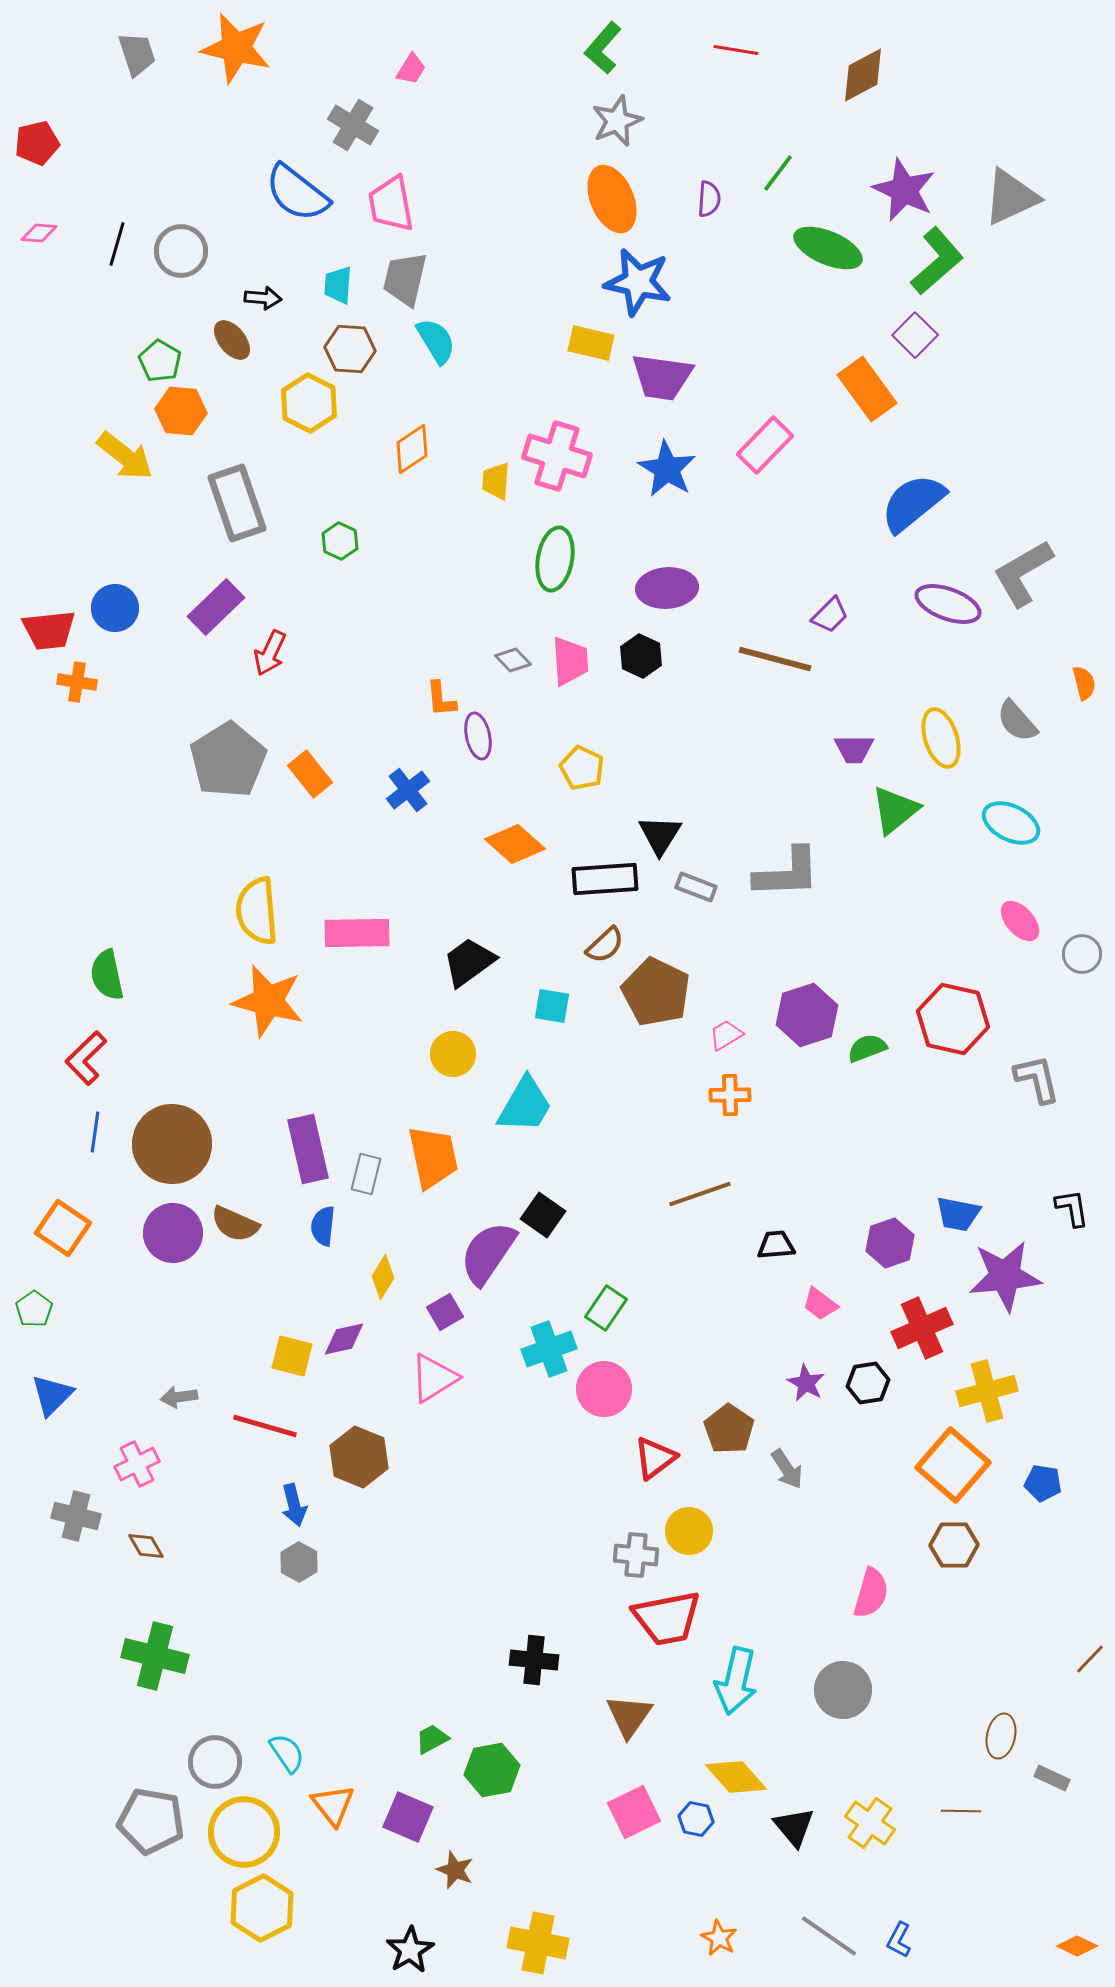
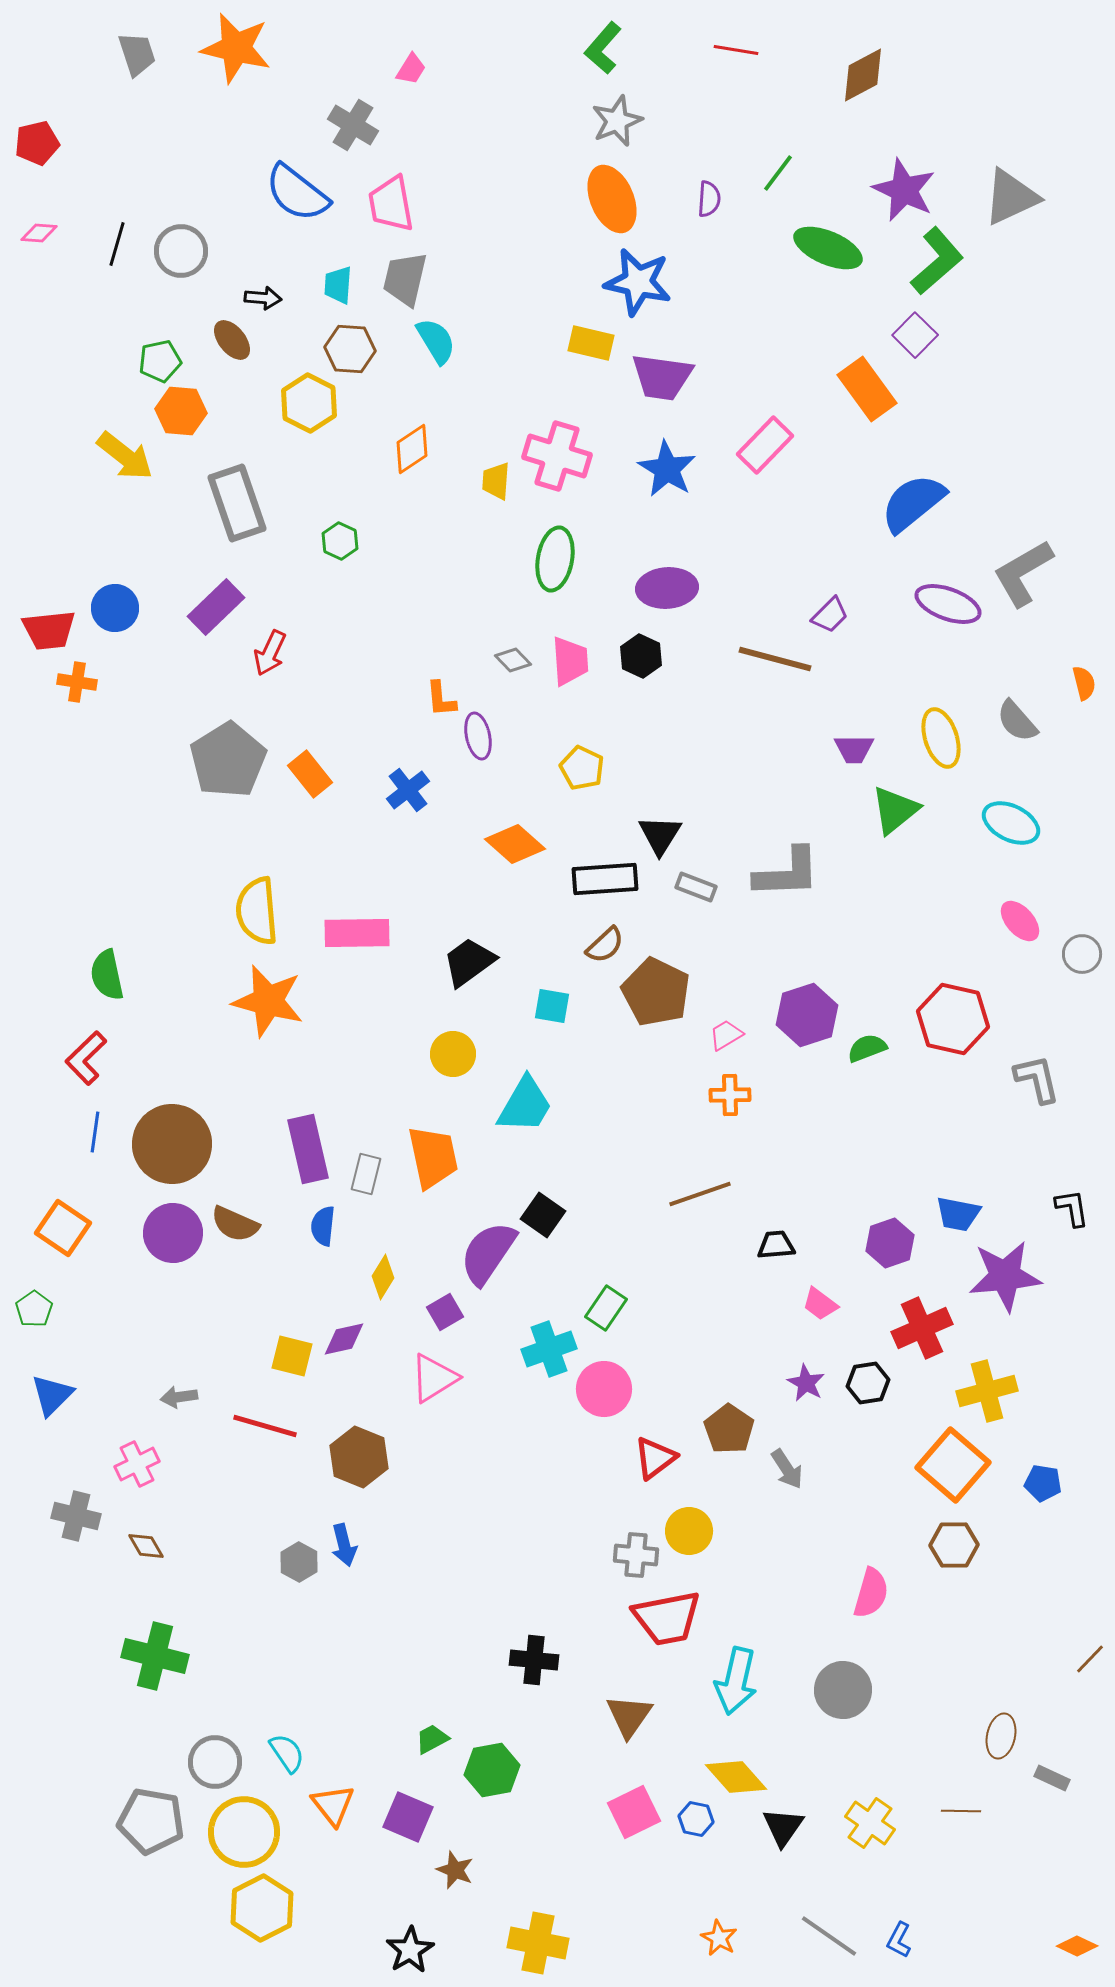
green pentagon at (160, 361): rotated 30 degrees clockwise
blue arrow at (294, 1505): moved 50 px right, 40 px down
black triangle at (794, 1827): moved 11 px left; rotated 15 degrees clockwise
